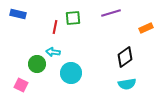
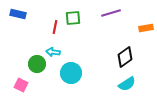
orange rectangle: rotated 16 degrees clockwise
cyan semicircle: rotated 24 degrees counterclockwise
